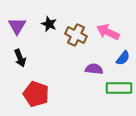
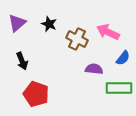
purple triangle: moved 3 px up; rotated 18 degrees clockwise
brown cross: moved 1 px right, 4 px down
black arrow: moved 2 px right, 3 px down
